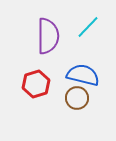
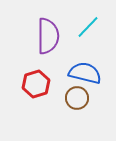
blue semicircle: moved 2 px right, 2 px up
